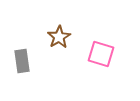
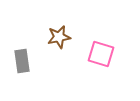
brown star: rotated 20 degrees clockwise
